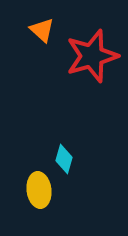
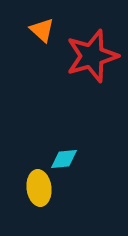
cyan diamond: rotated 68 degrees clockwise
yellow ellipse: moved 2 px up
